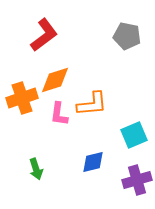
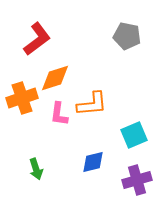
red L-shape: moved 7 px left, 4 px down
orange diamond: moved 2 px up
